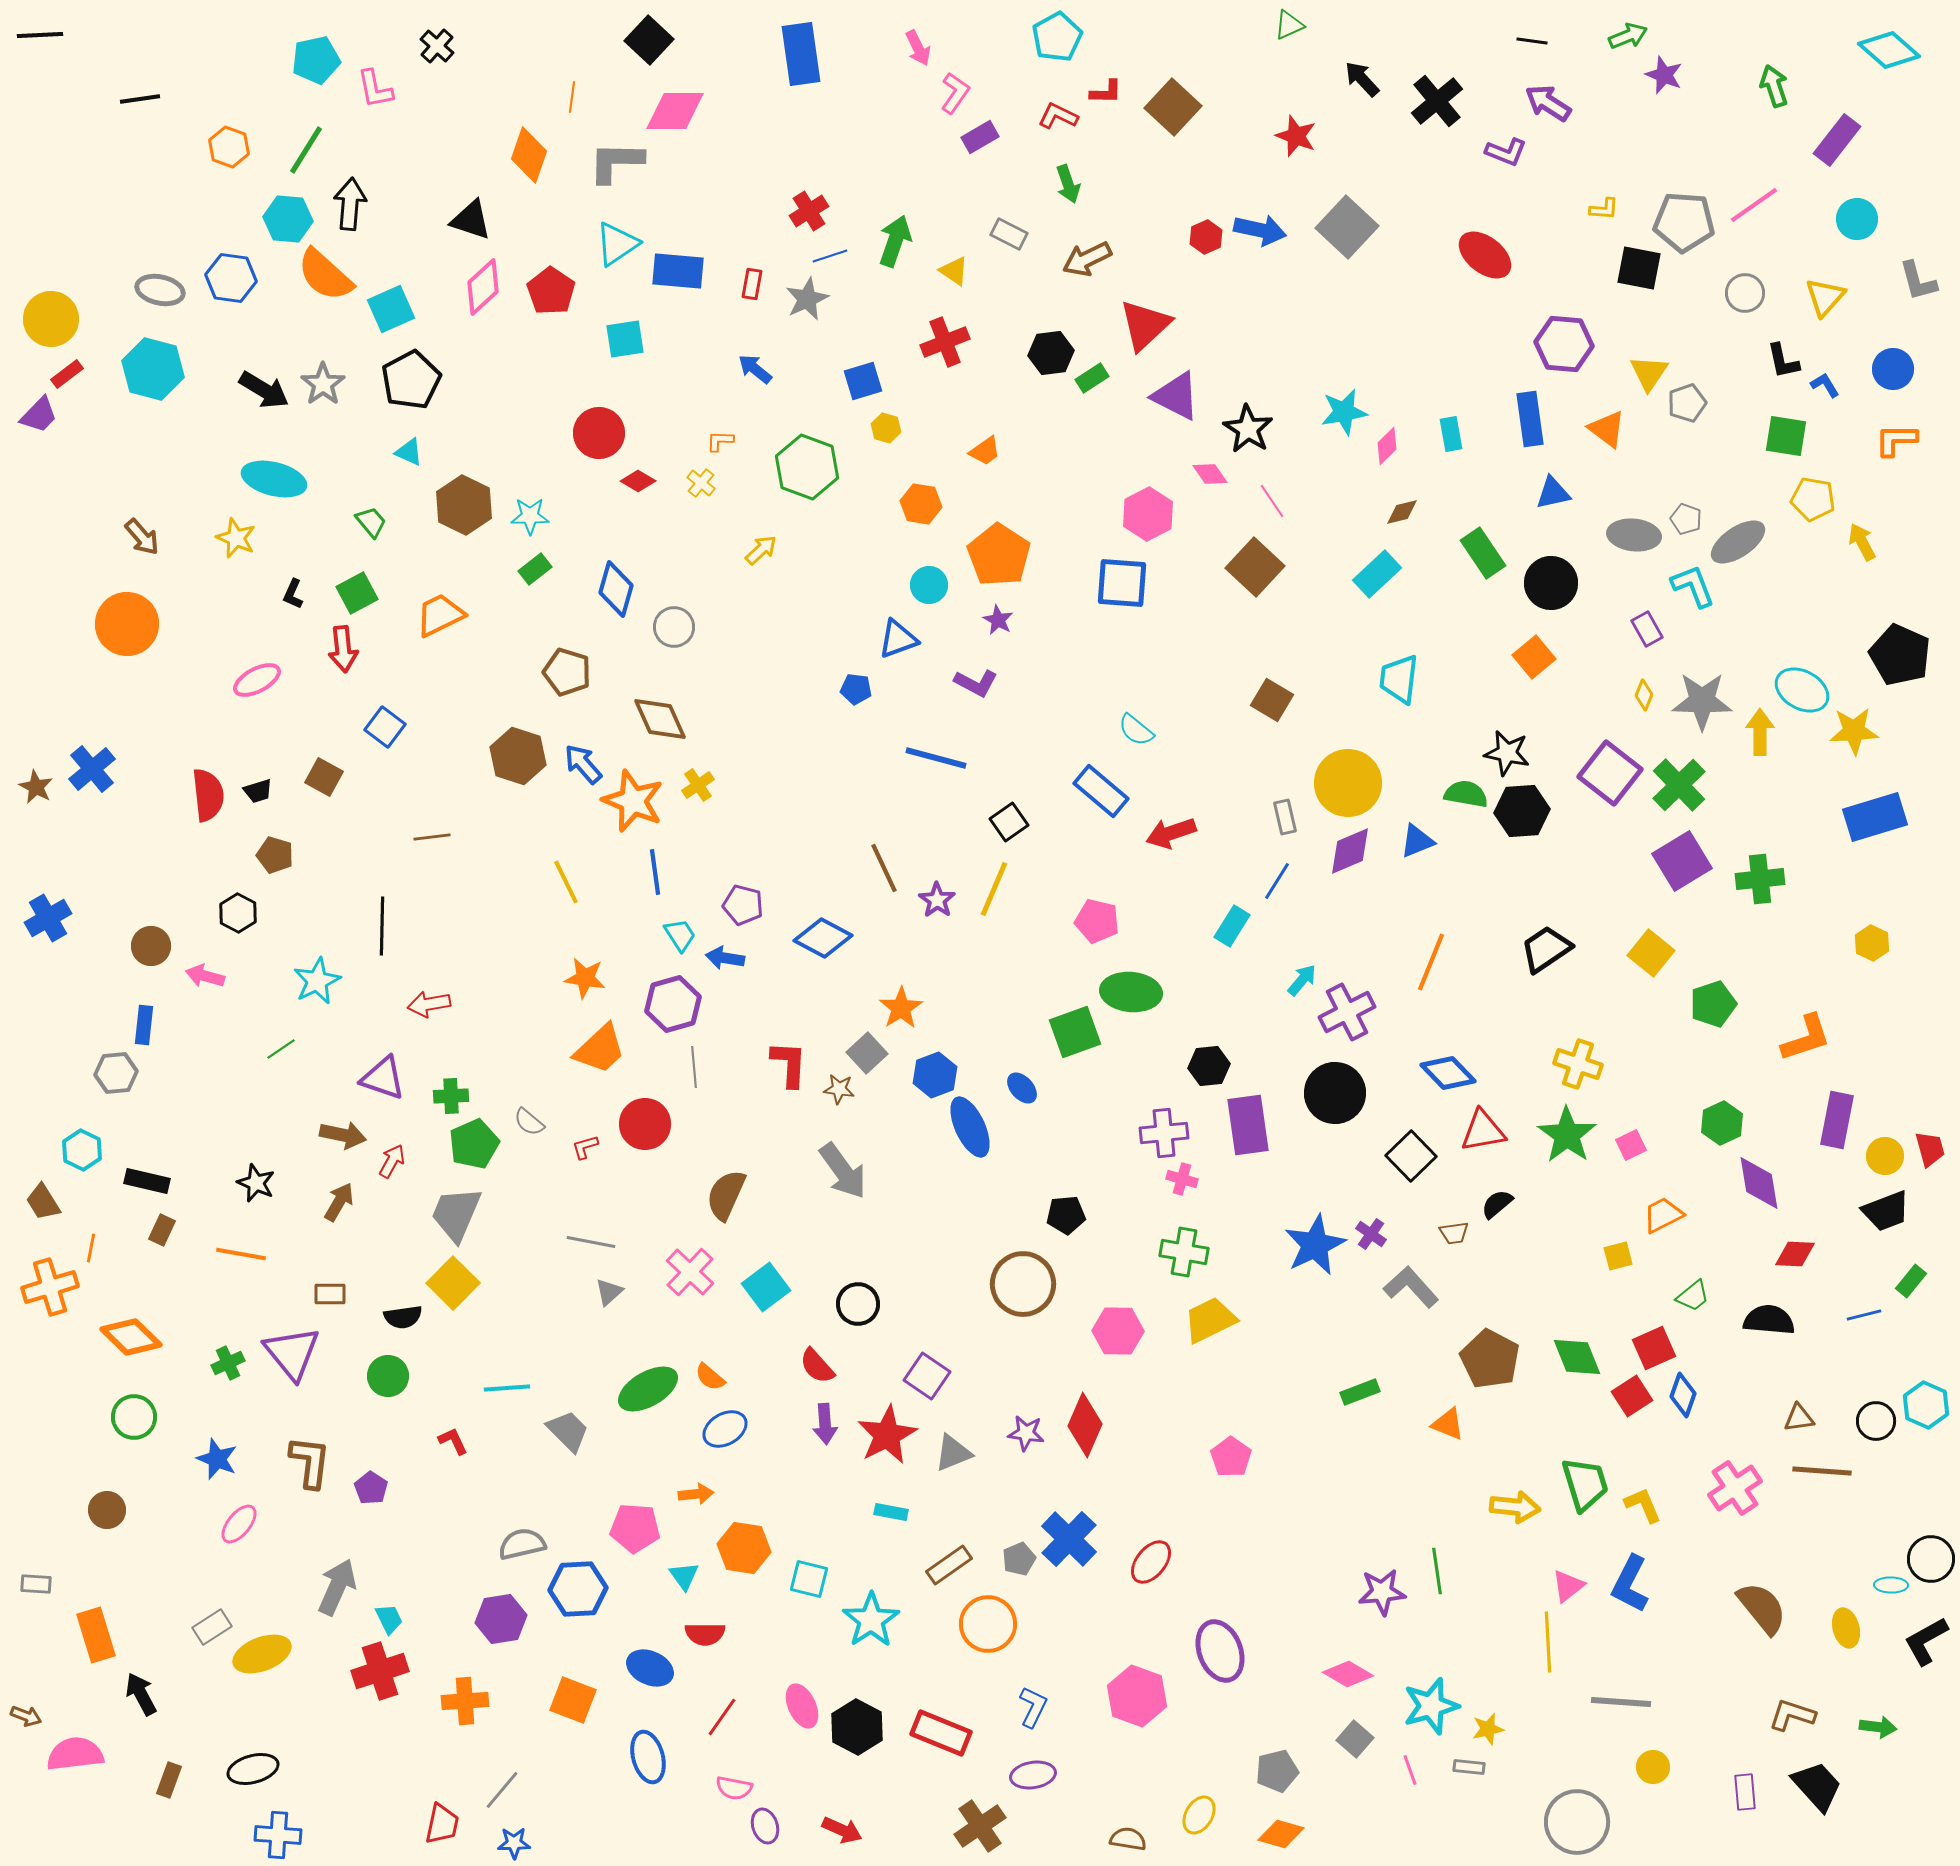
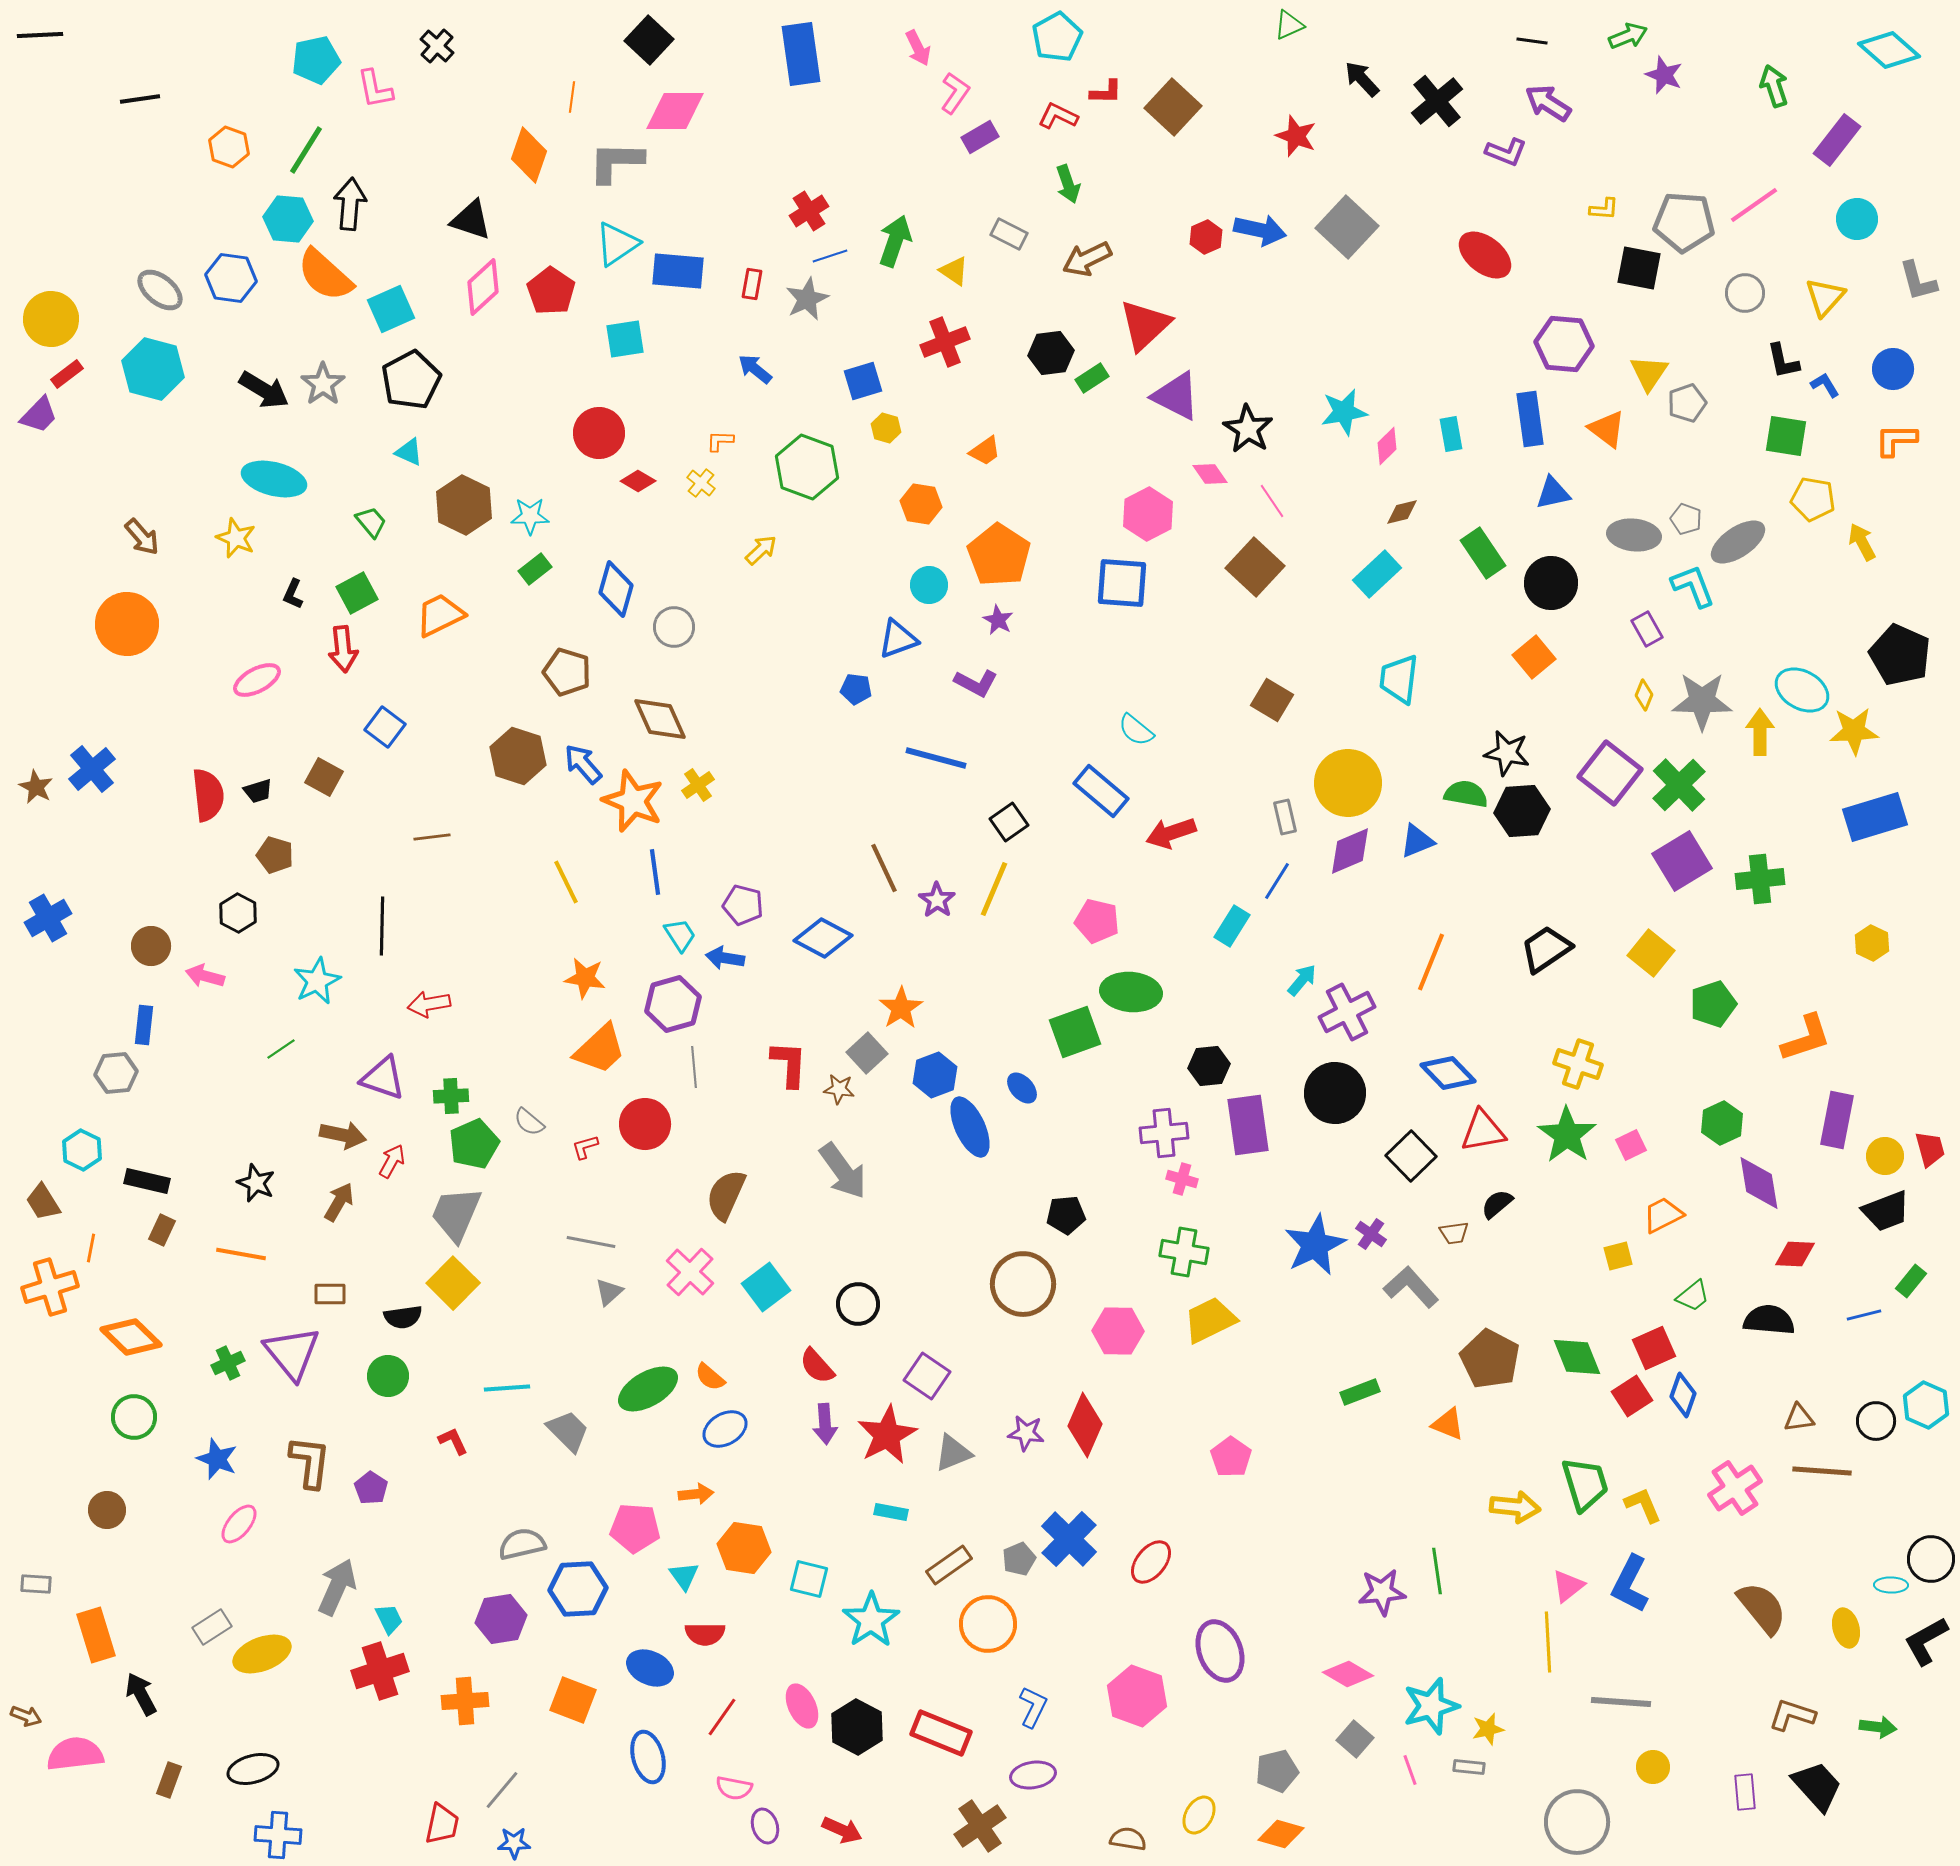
gray ellipse at (160, 290): rotated 27 degrees clockwise
